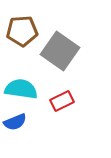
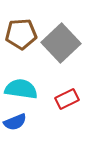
brown pentagon: moved 1 px left, 3 px down
gray square: moved 1 px right, 8 px up; rotated 12 degrees clockwise
red rectangle: moved 5 px right, 2 px up
